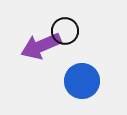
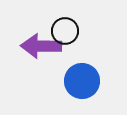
purple arrow: rotated 24 degrees clockwise
